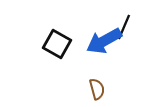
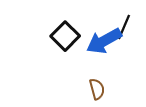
black square: moved 8 px right, 8 px up; rotated 16 degrees clockwise
